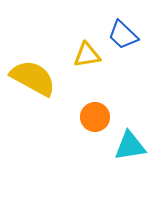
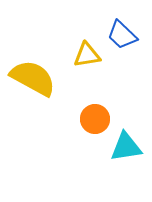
blue trapezoid: moved 1 px left
orange circle: moved 2 px down
cyan triangle: moved 4 px left, 1 px down
